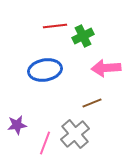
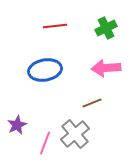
green cross: moved 23 px right, 8 px up
purple star: rotated 18 degrees counterclockwise
